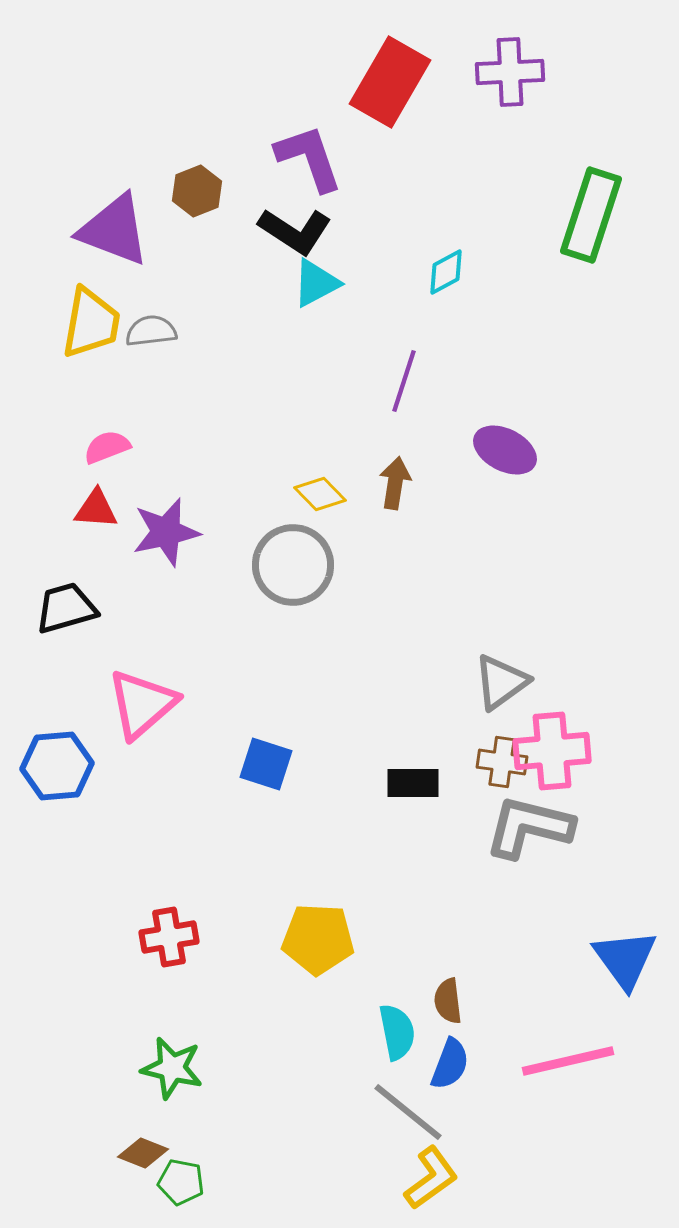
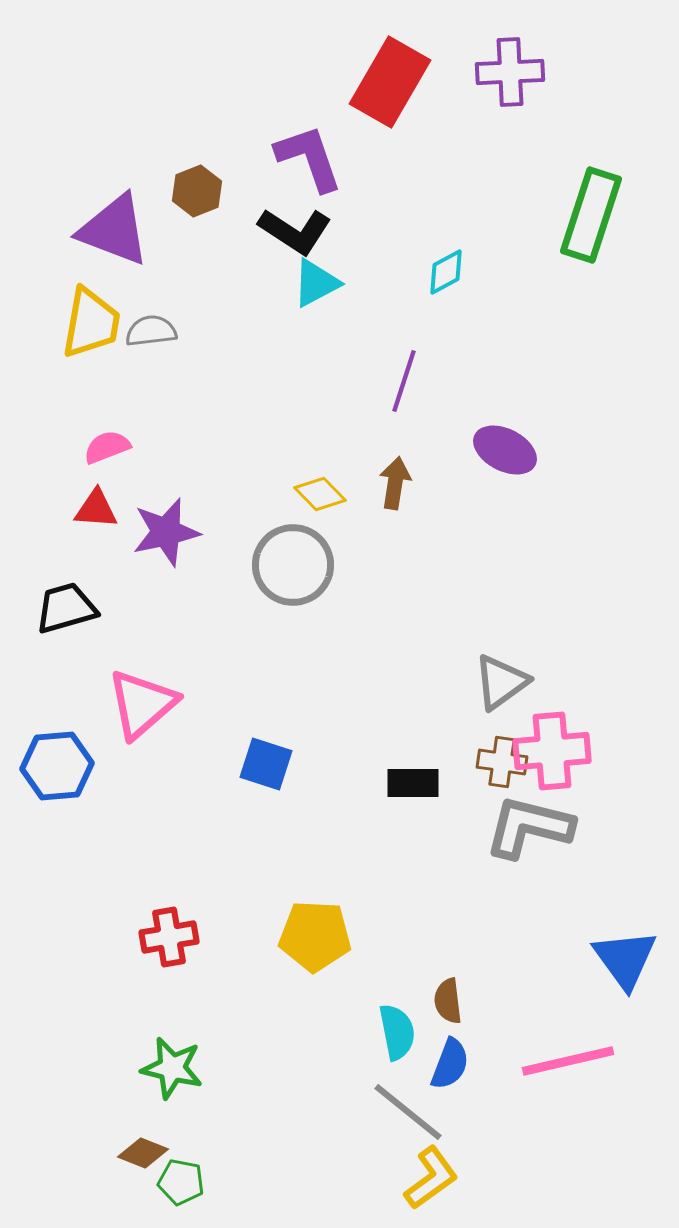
yellow pentagon: moved 3 px left, 3 px up
